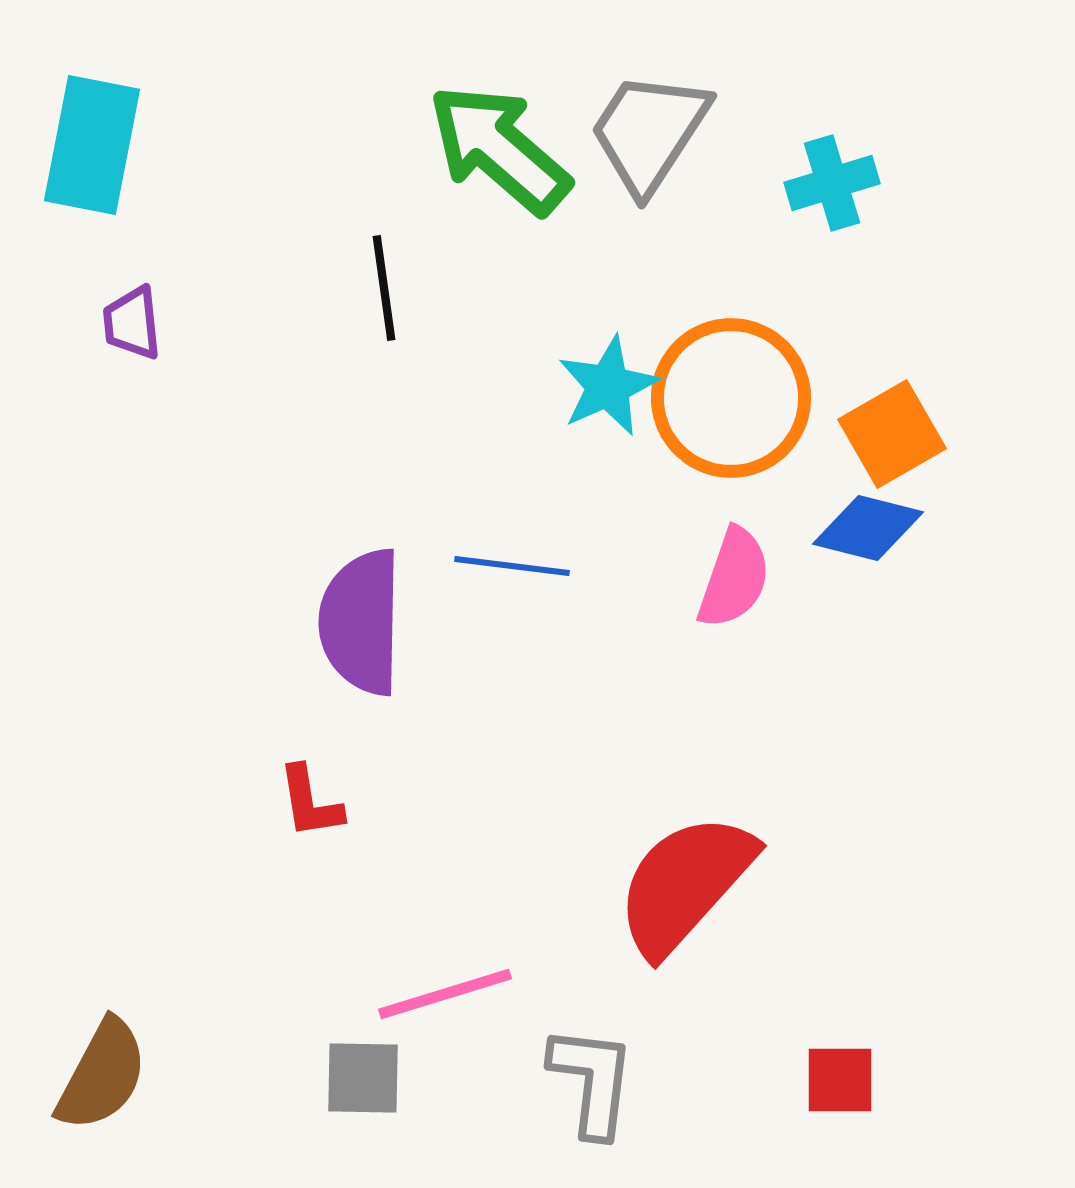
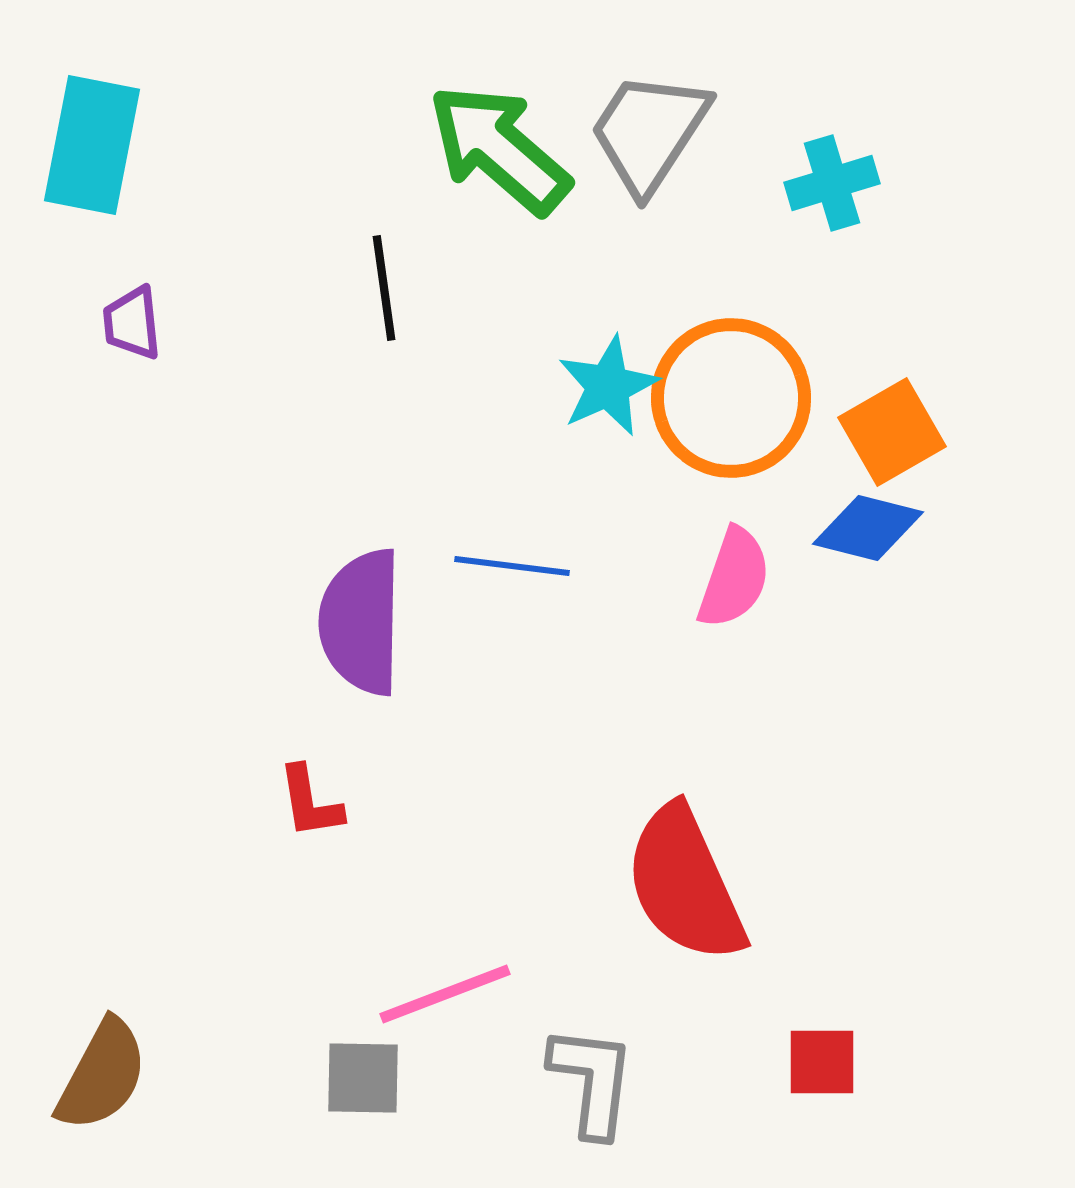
orange square: moved 2 px up
red semicircle: rotated 66 degrees counterclockwise
pink line: rotated 4 degrees counterclockwise
red square: moved 18 px left, 18 px up
